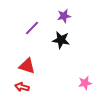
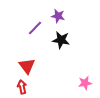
purple star: moved 6 px left; rotated 24 degrees clockwise
purple line: moved 3 px right
red triangle: rotated 36 degrees clockwise
red arrow: rotated 64 degrees clockwise
